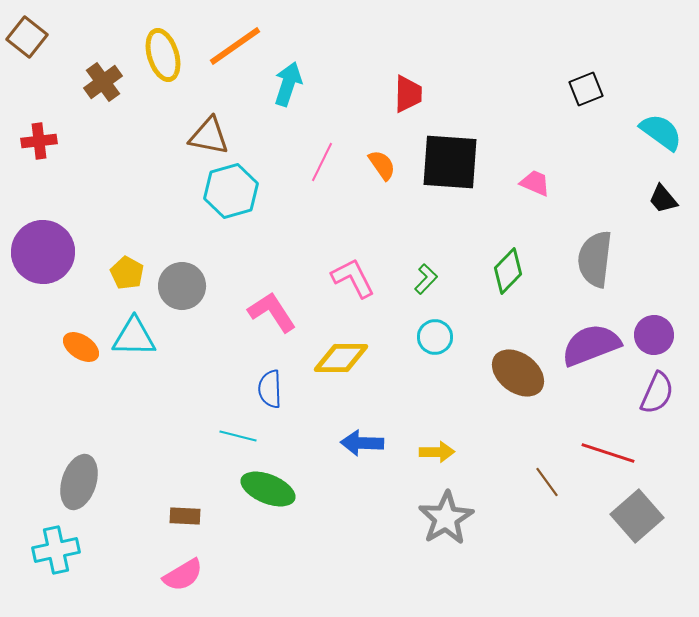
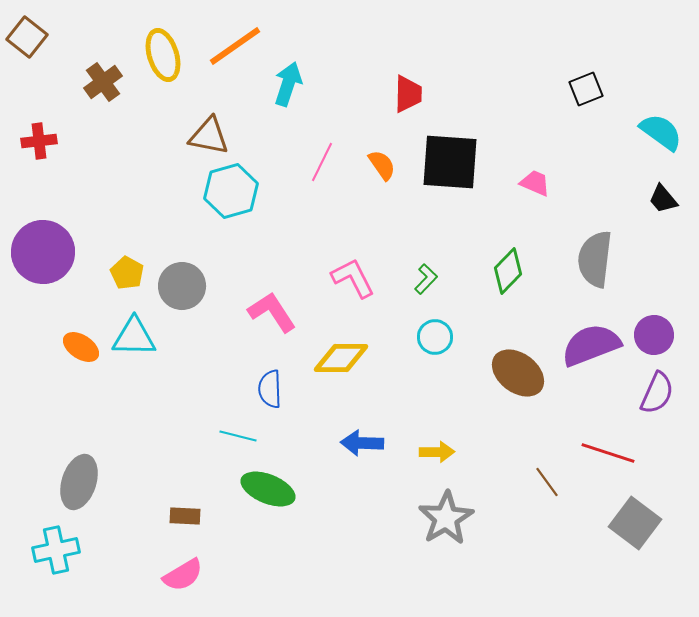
gray square at (637, 516): moved 2 px left, 7 px down; rotated 12 degrees counterclockwise
